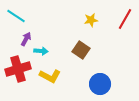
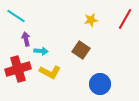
purple arrow: rotated 40 degrees counterclockwise
yellow L-shape: moved 4 px up
